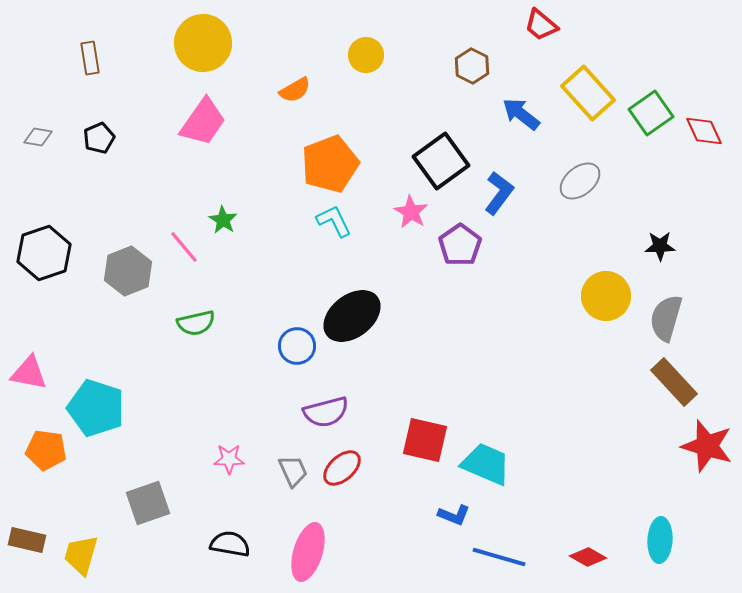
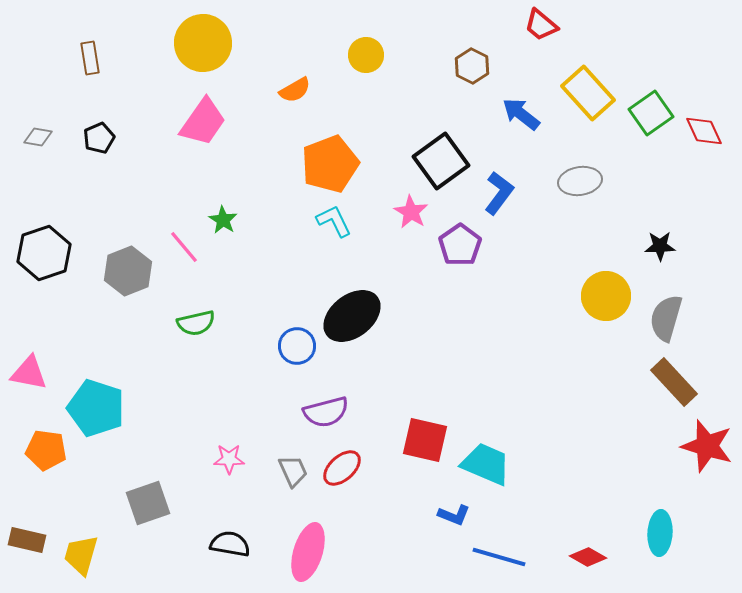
gray ellipse at (580, 181): rotated 30 degrees clockwise
cyan ellipse at (660, 540): moved 7 px up
